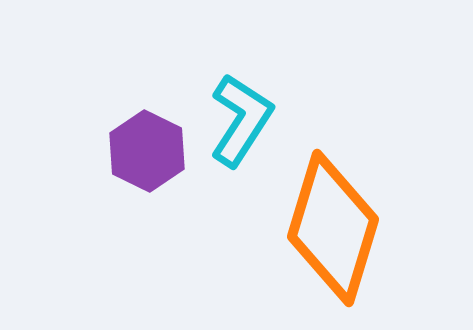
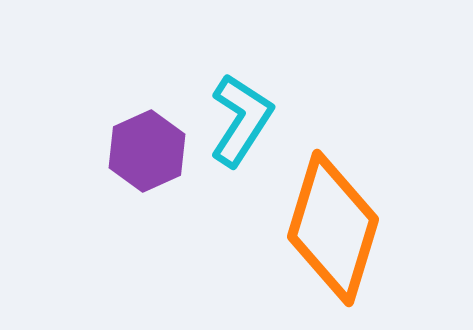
purple hexagon: rotated 10 degrees clockwise
